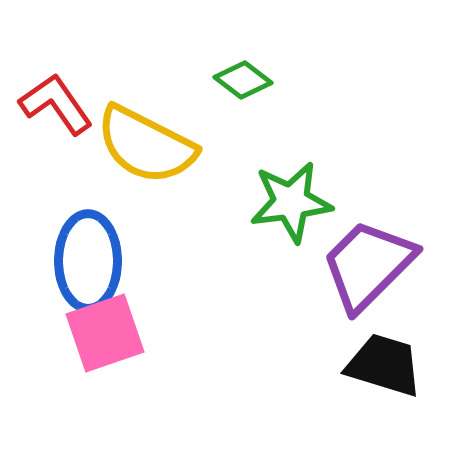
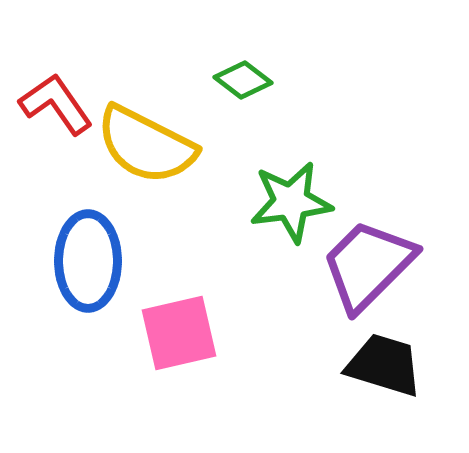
pink square: moved 74 px right; rotated 6 degrees clockwise
